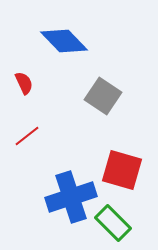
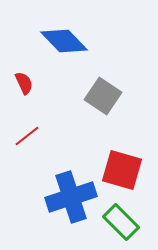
green rectangle: moved 8 px right, 1 px up
